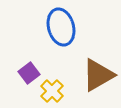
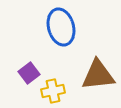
brown triangle: rotated 24 degrees clockwise
yellow cross: moved 1 px right; rotated 35 degrees clockwise
